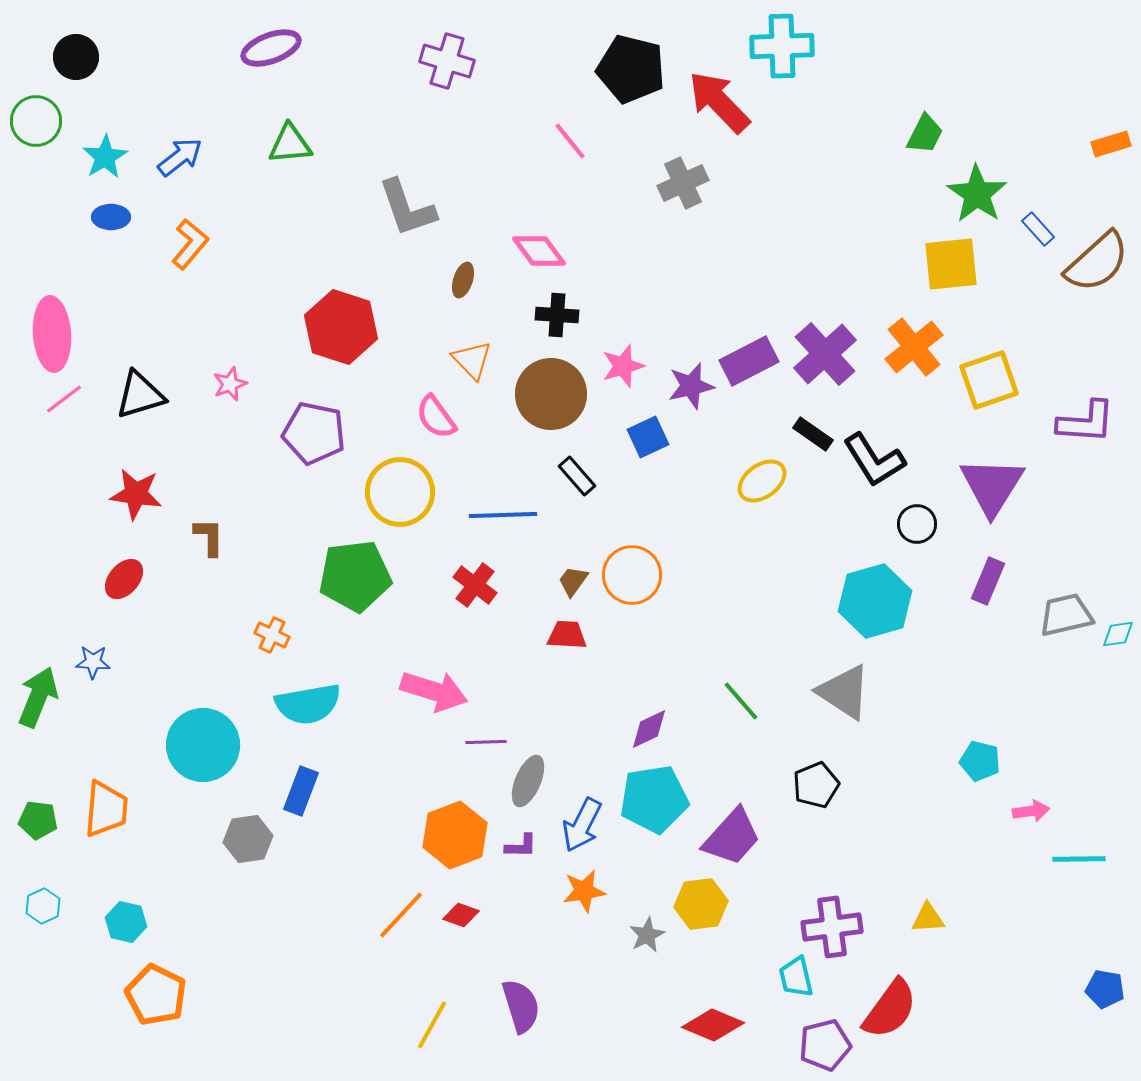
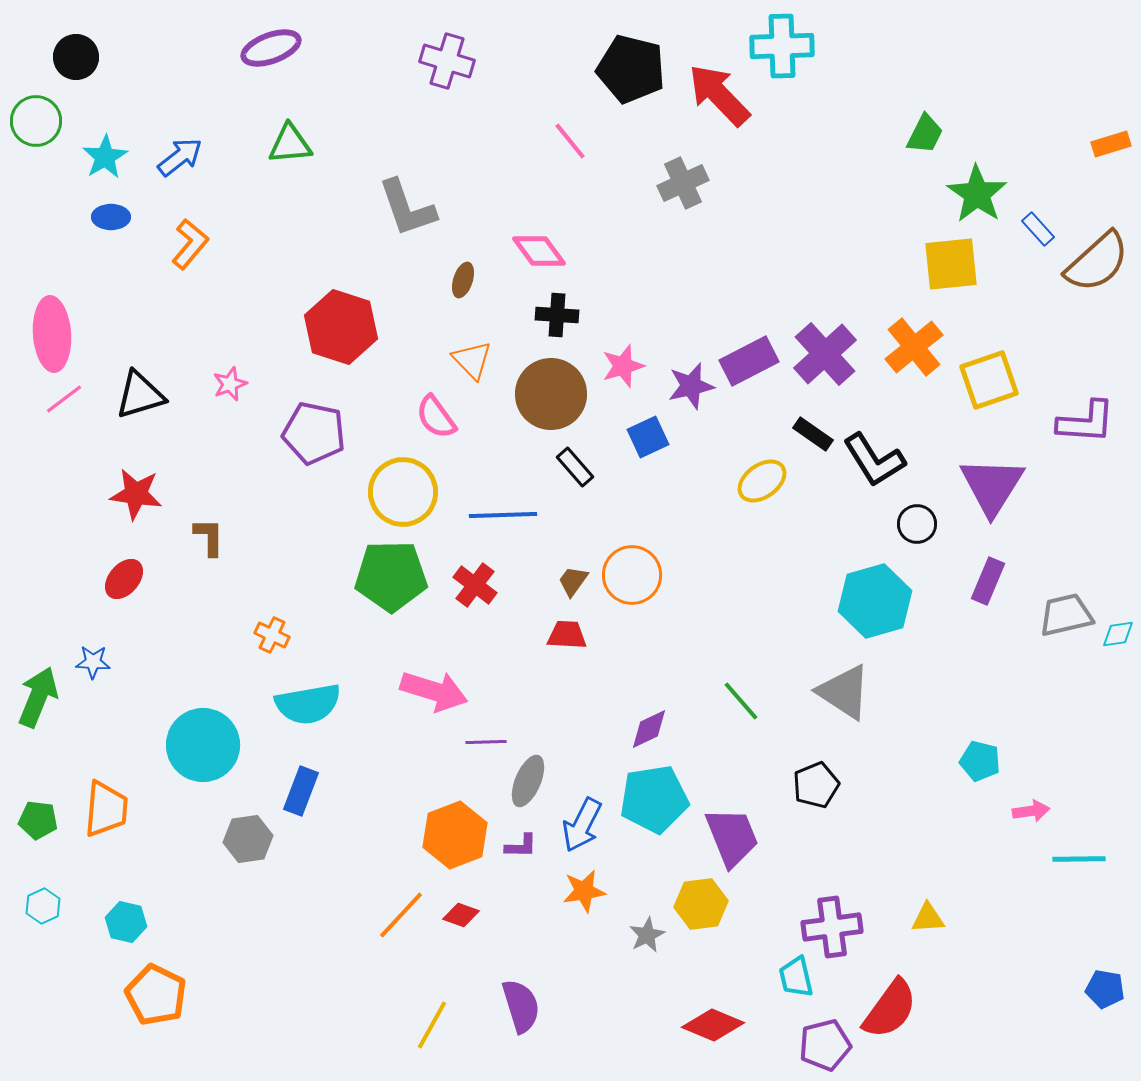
red arrow at (719, 102): moved 7 px up
black rectangle at (577, 476): moved 2 px left, 9 px up
yellow circle at (400, 492): moved 3 px right
green pentagon at (355, 576): moved 36 px right; rotated 6 degrees clockwise
purple trapezoid at (732, 837): rotated 64 degrees counterclockwise
